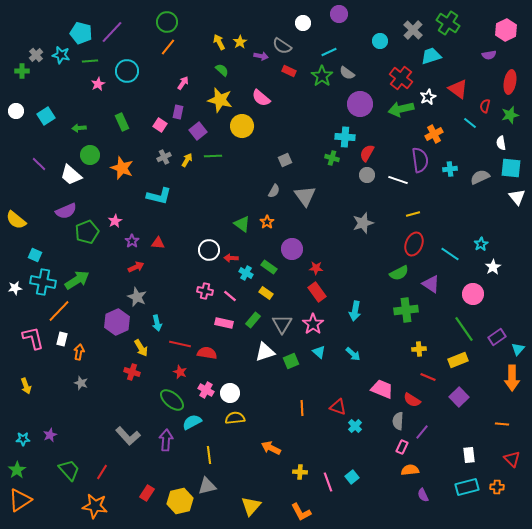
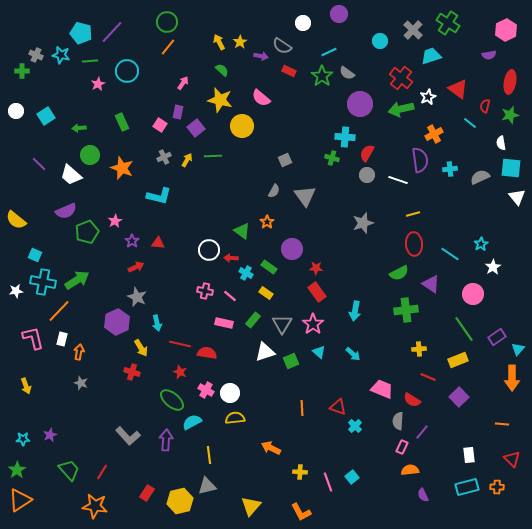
gray cross at (36, 55): rotated 24 degrees counterclockwise
purple square at (198, 131): moved 2 px left, 3 px up
green triangle at (242, 224): moved 7 px down
red ellipse at (414, 244): rotated 25 degrees counterclockwise
white star at (15, 288): moved 1 px right, 3 px down
